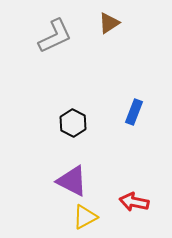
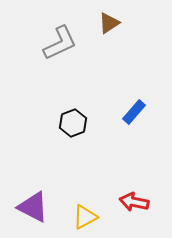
gray L-shape: moved 5 px right, 7 px down
blue rectangle: rotated 20 degrees clockwise
black hexagon: rotated 12 degrees clockwise
purple triangle: moved 39 px left, 26 px down
